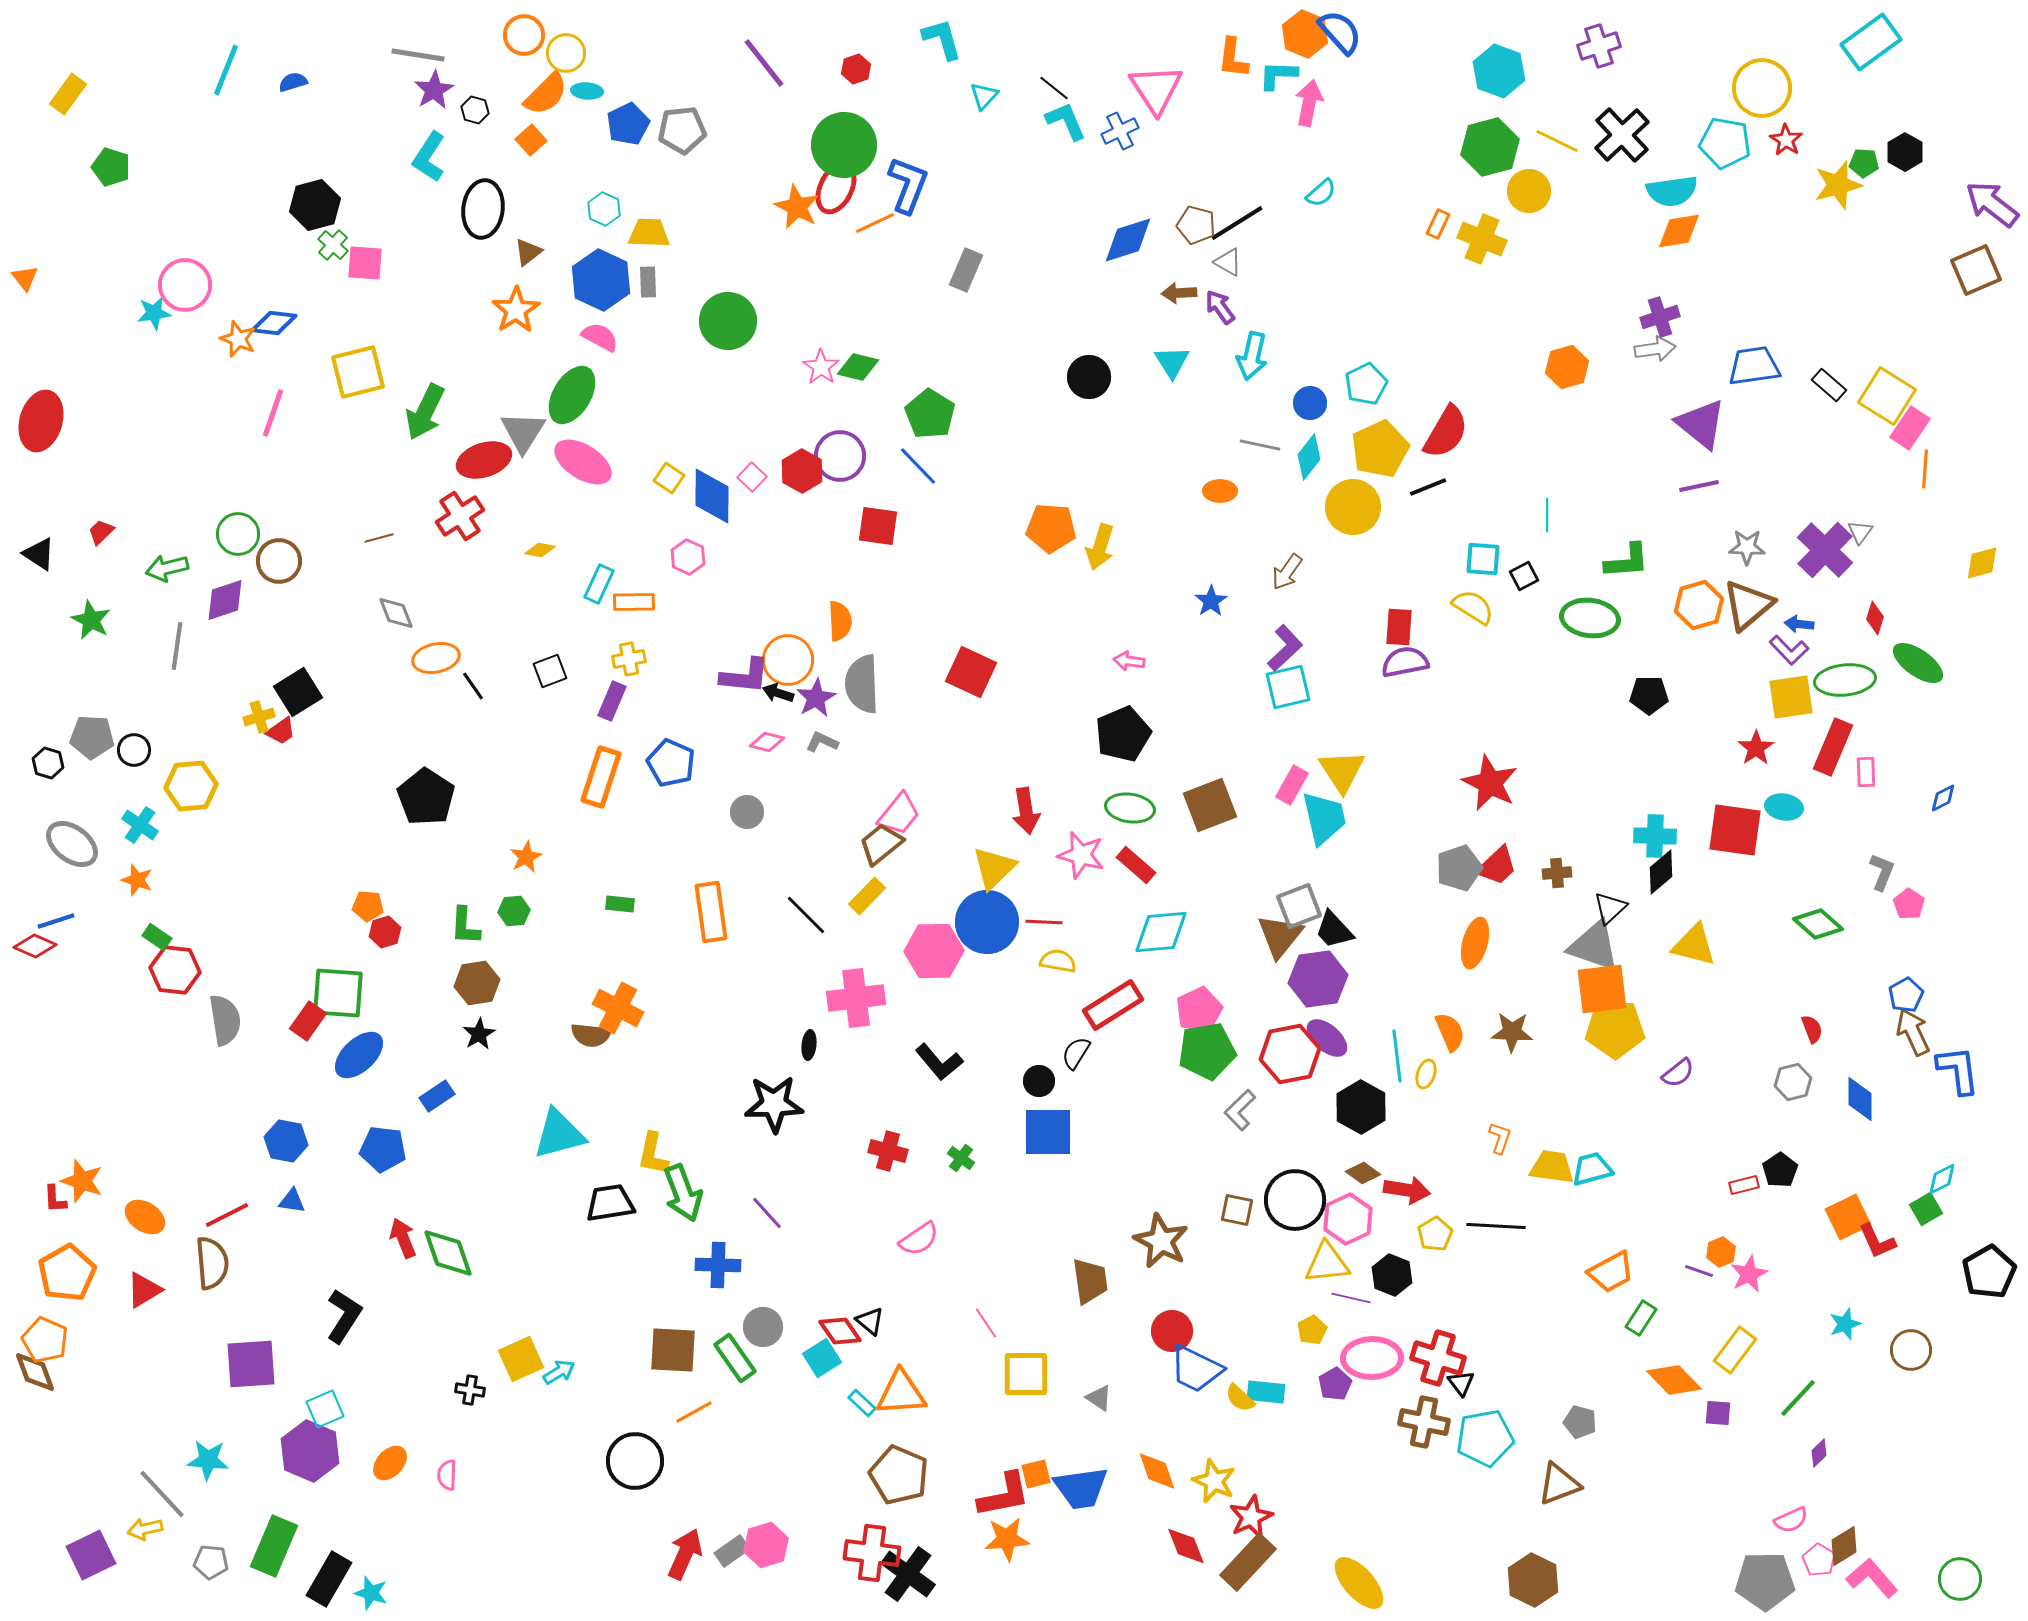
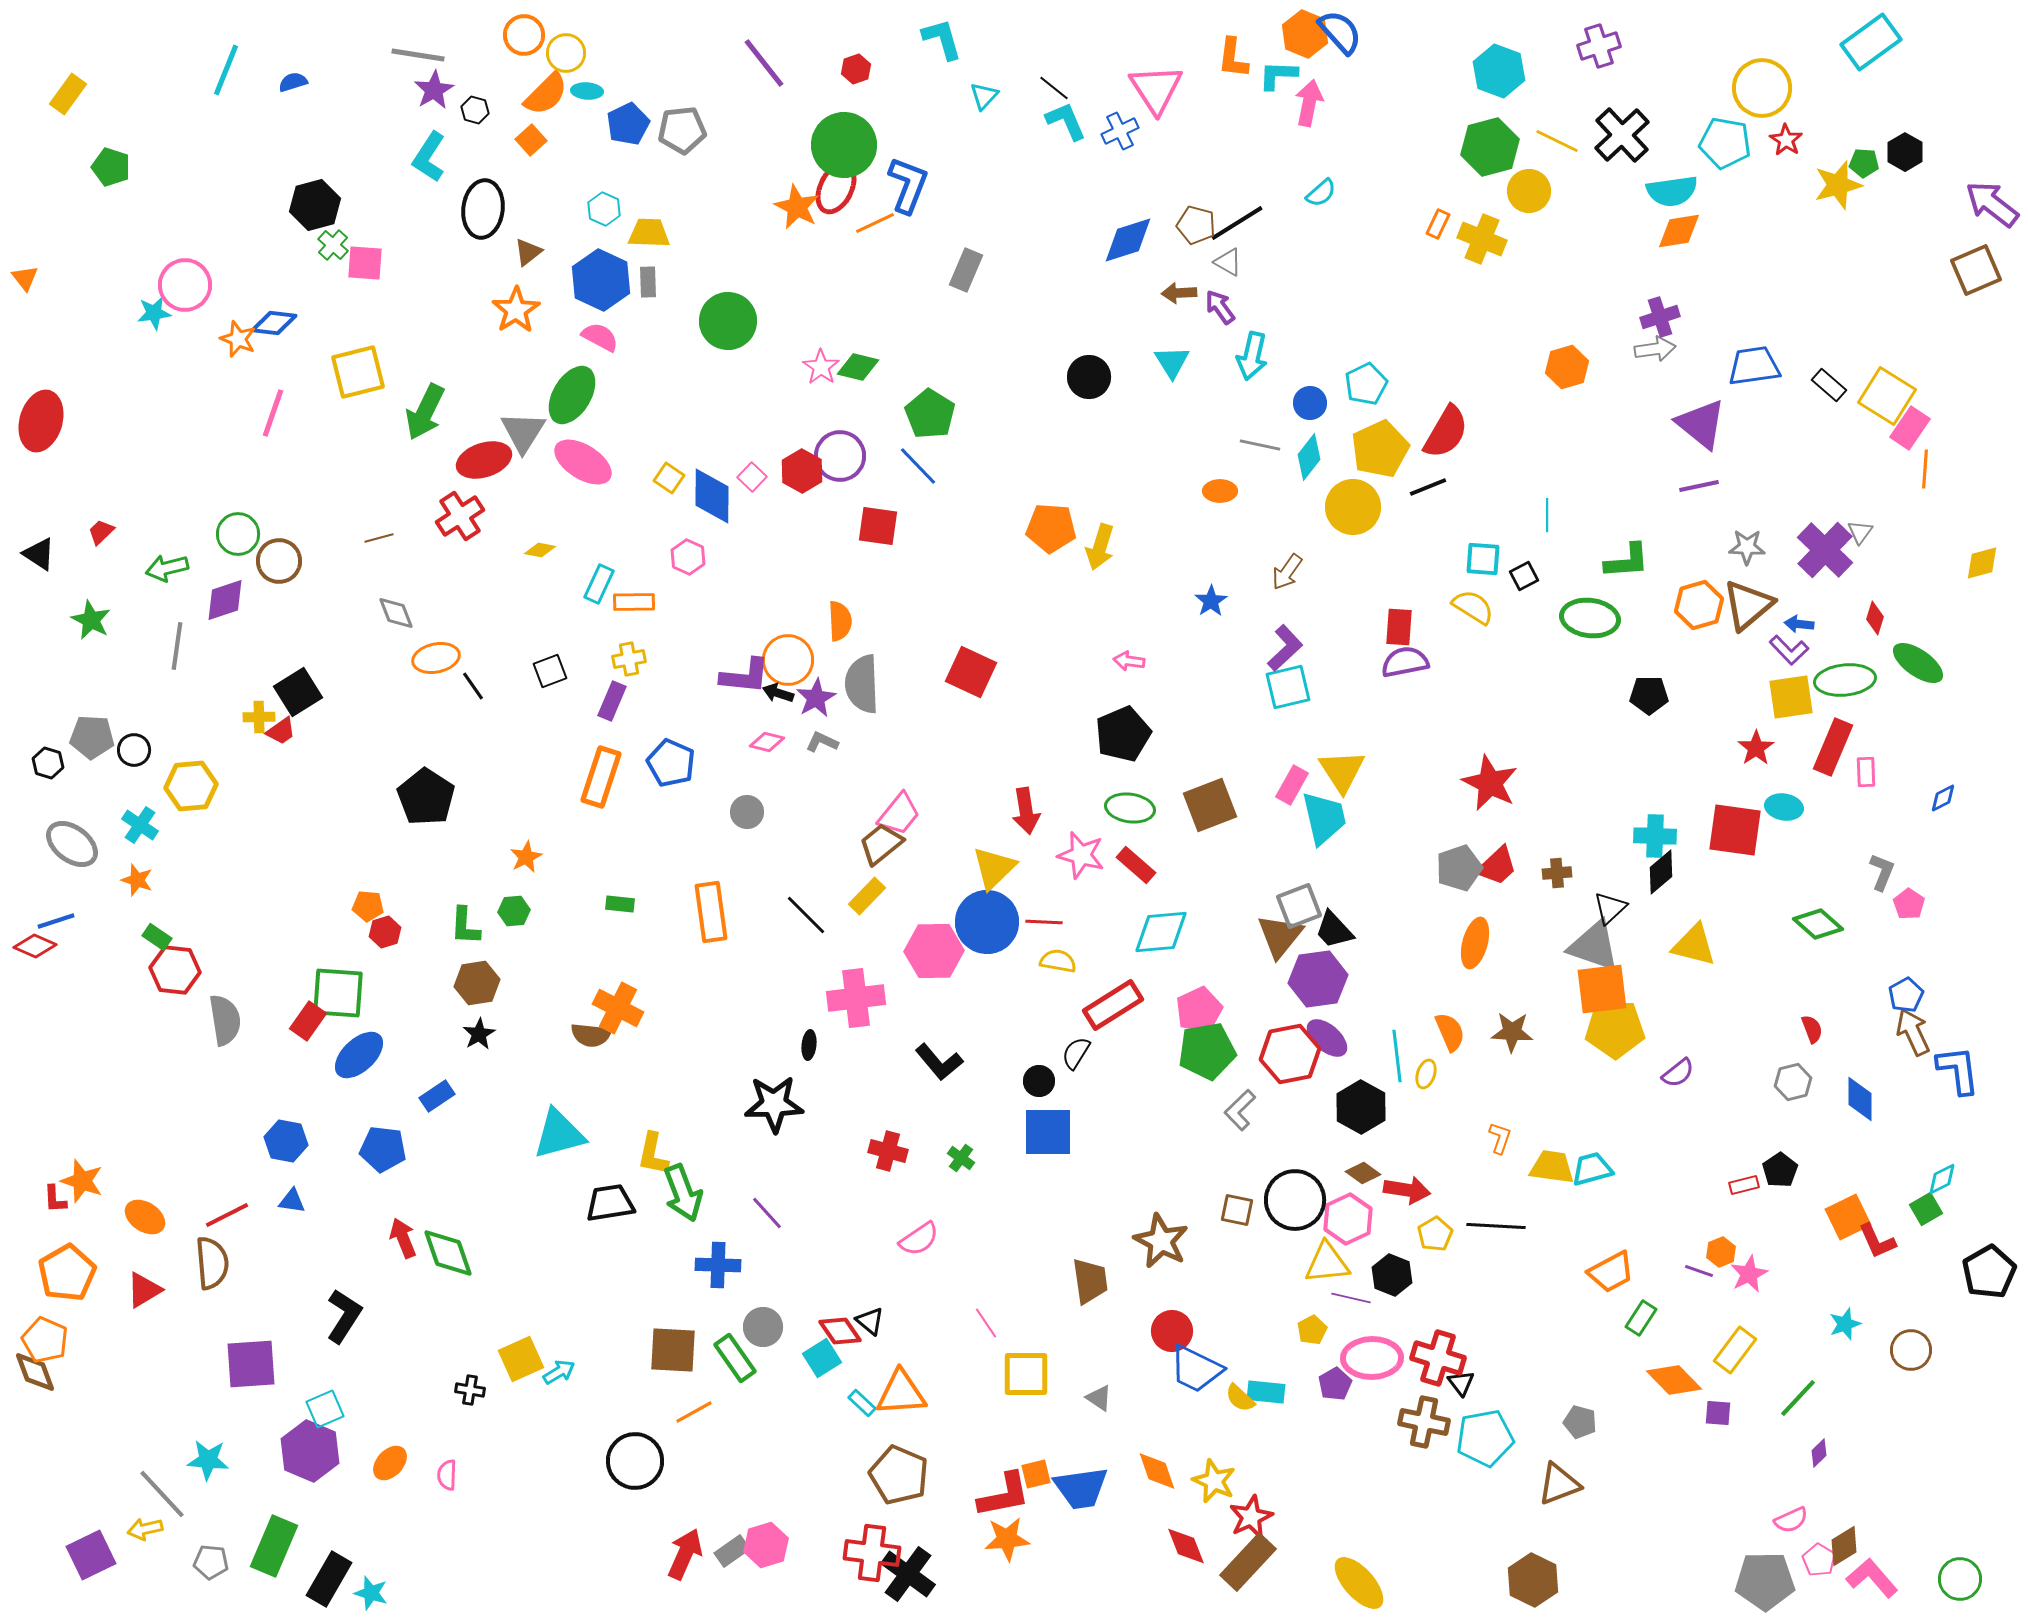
yellow cross at (259, 717): rotated 16 degrees clockwise
